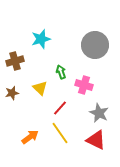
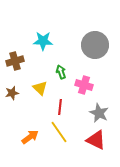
cyan star: moved 2 px right, 2 px down; rotated 18 degrees clockwise
red line: moved 1 px up; rotated 35 degrees counterclockwise
yellow line: moved 1 px left, 1 px up
